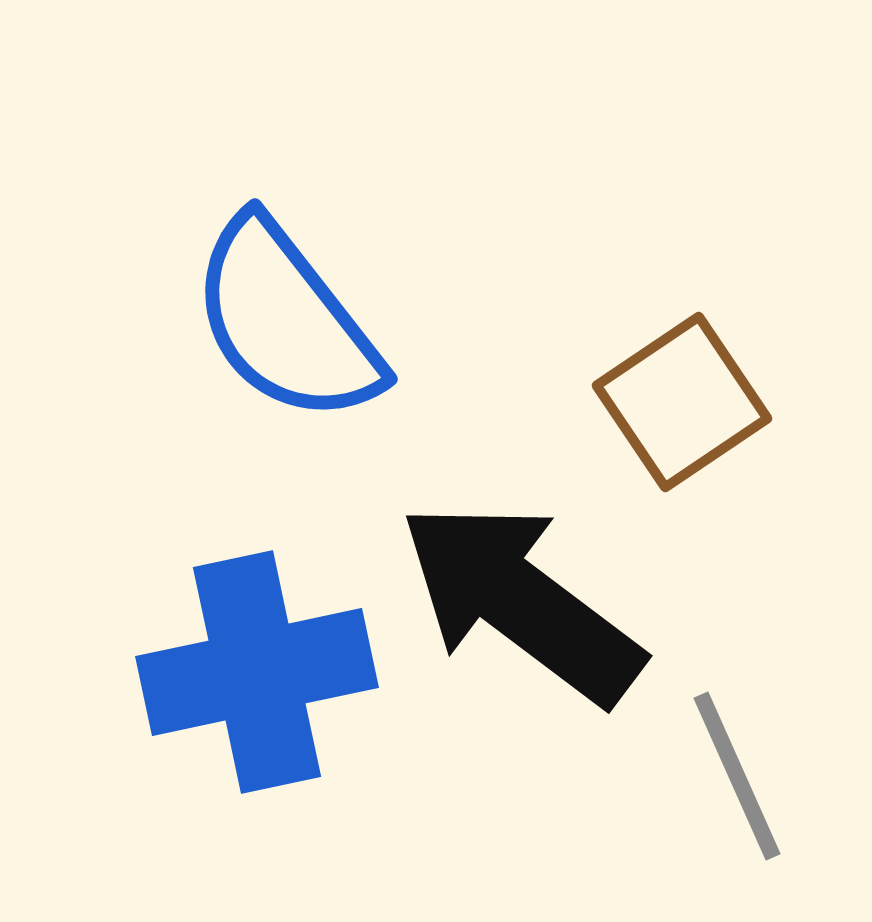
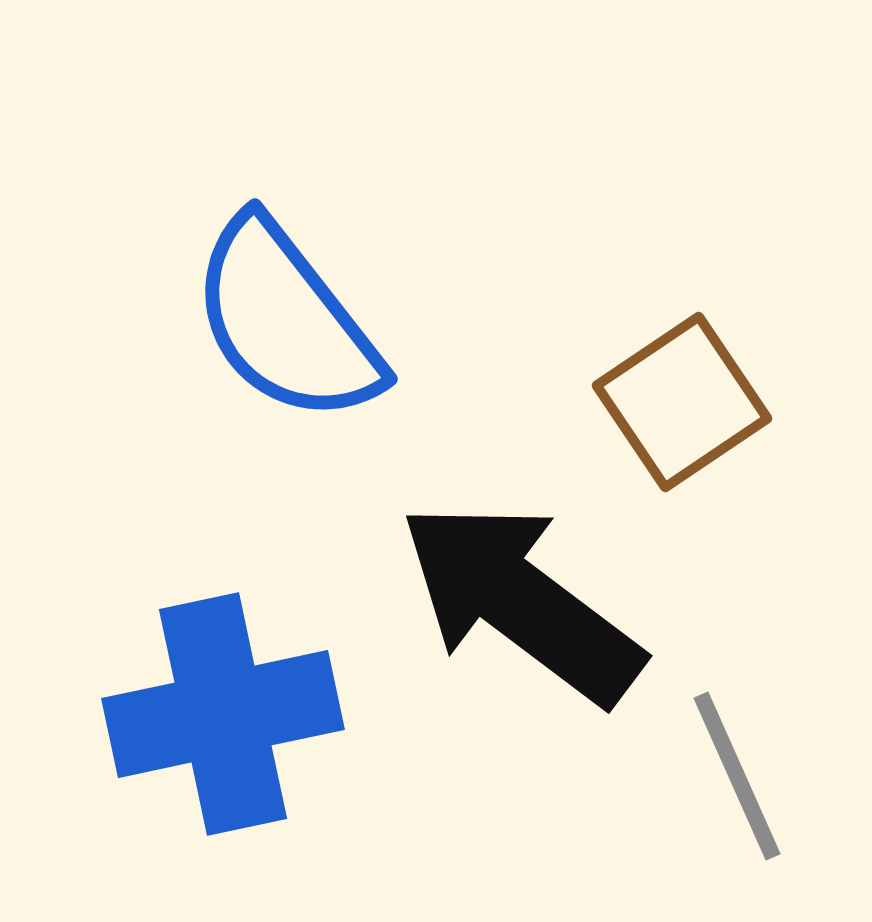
blue cross: moved 34 px left, 42 px down
